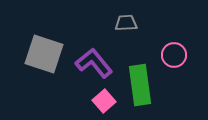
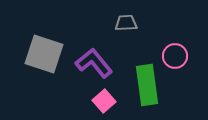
pink circle: moved 1 px right, 1 px down
green rectangle: moved 7 px right
